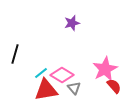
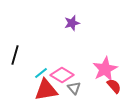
black line: moved 1 px down
